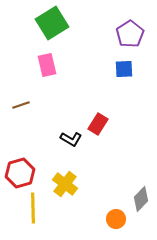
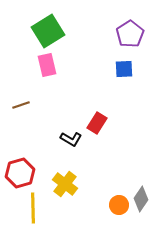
green square: moved 4 px left, 8 px down
red rectangle: moved 1 px left, 1 px up
gray diamond: rotated 10 degrees counterclockwise
orange circle: moved 3 px right, 14 px up
